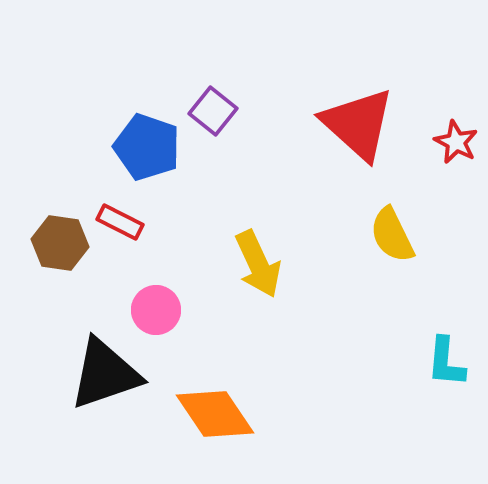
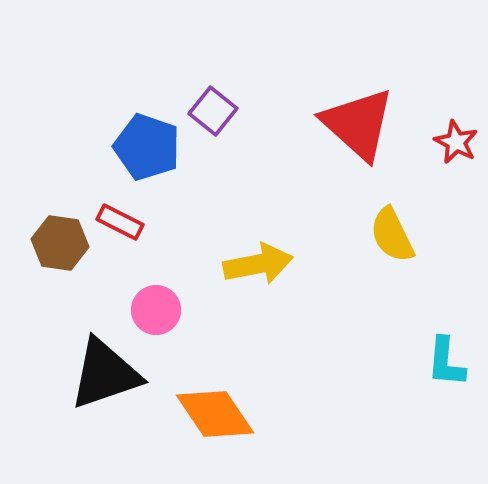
yellow arrow: rotated 76 degrees counterclockwise
